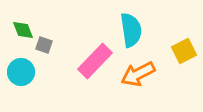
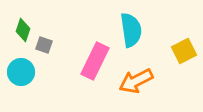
green diamond: rotated 40 degrees clockwise
pink rectangle: rotated 18 degrees counterclockwise
orange arrow: moved 2 px left, 7 px down
